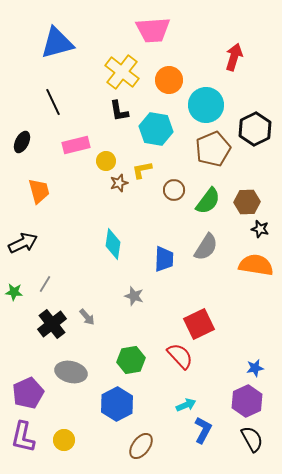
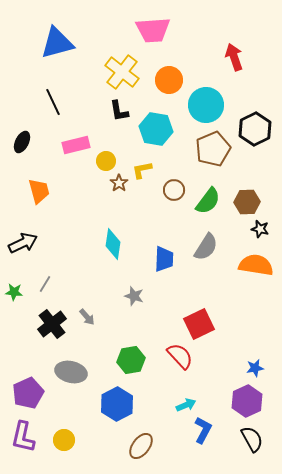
red arrow at (234, 57): rotated 36 degrees counterclockwise
brown star at (119, 183): rotated 18 degrees counterclockwise
